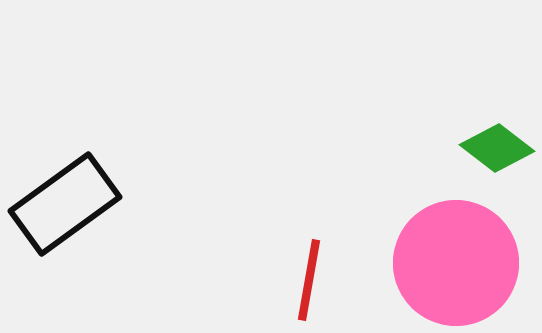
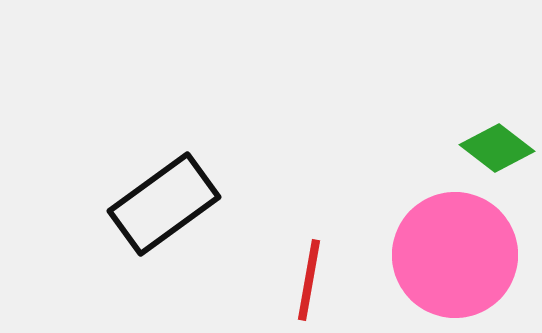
black rectangle: moved 99 px right
pink circle: moved 1 px left, 8 px up
